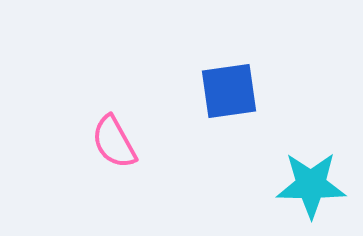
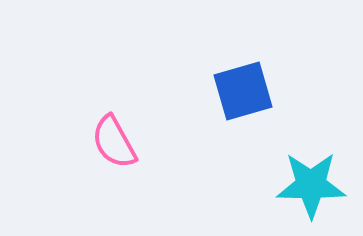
blue square: moved 14 px right; rotated 8 degrees counterclockwise
